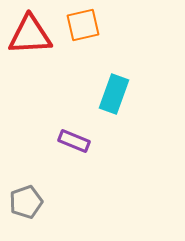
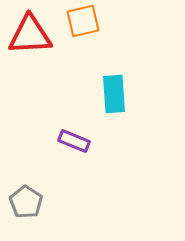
orange square: moved 4 px up
cyan rectangle: rotated 24 degrees counterclockwise
gray pentagon: rotated 20 degrees counterclockwise
